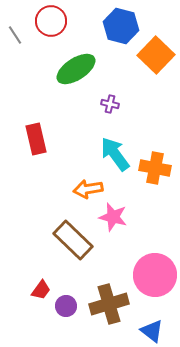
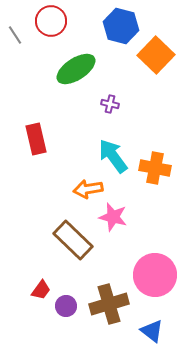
cyan arrow: moved 2 px left, 2 px down
